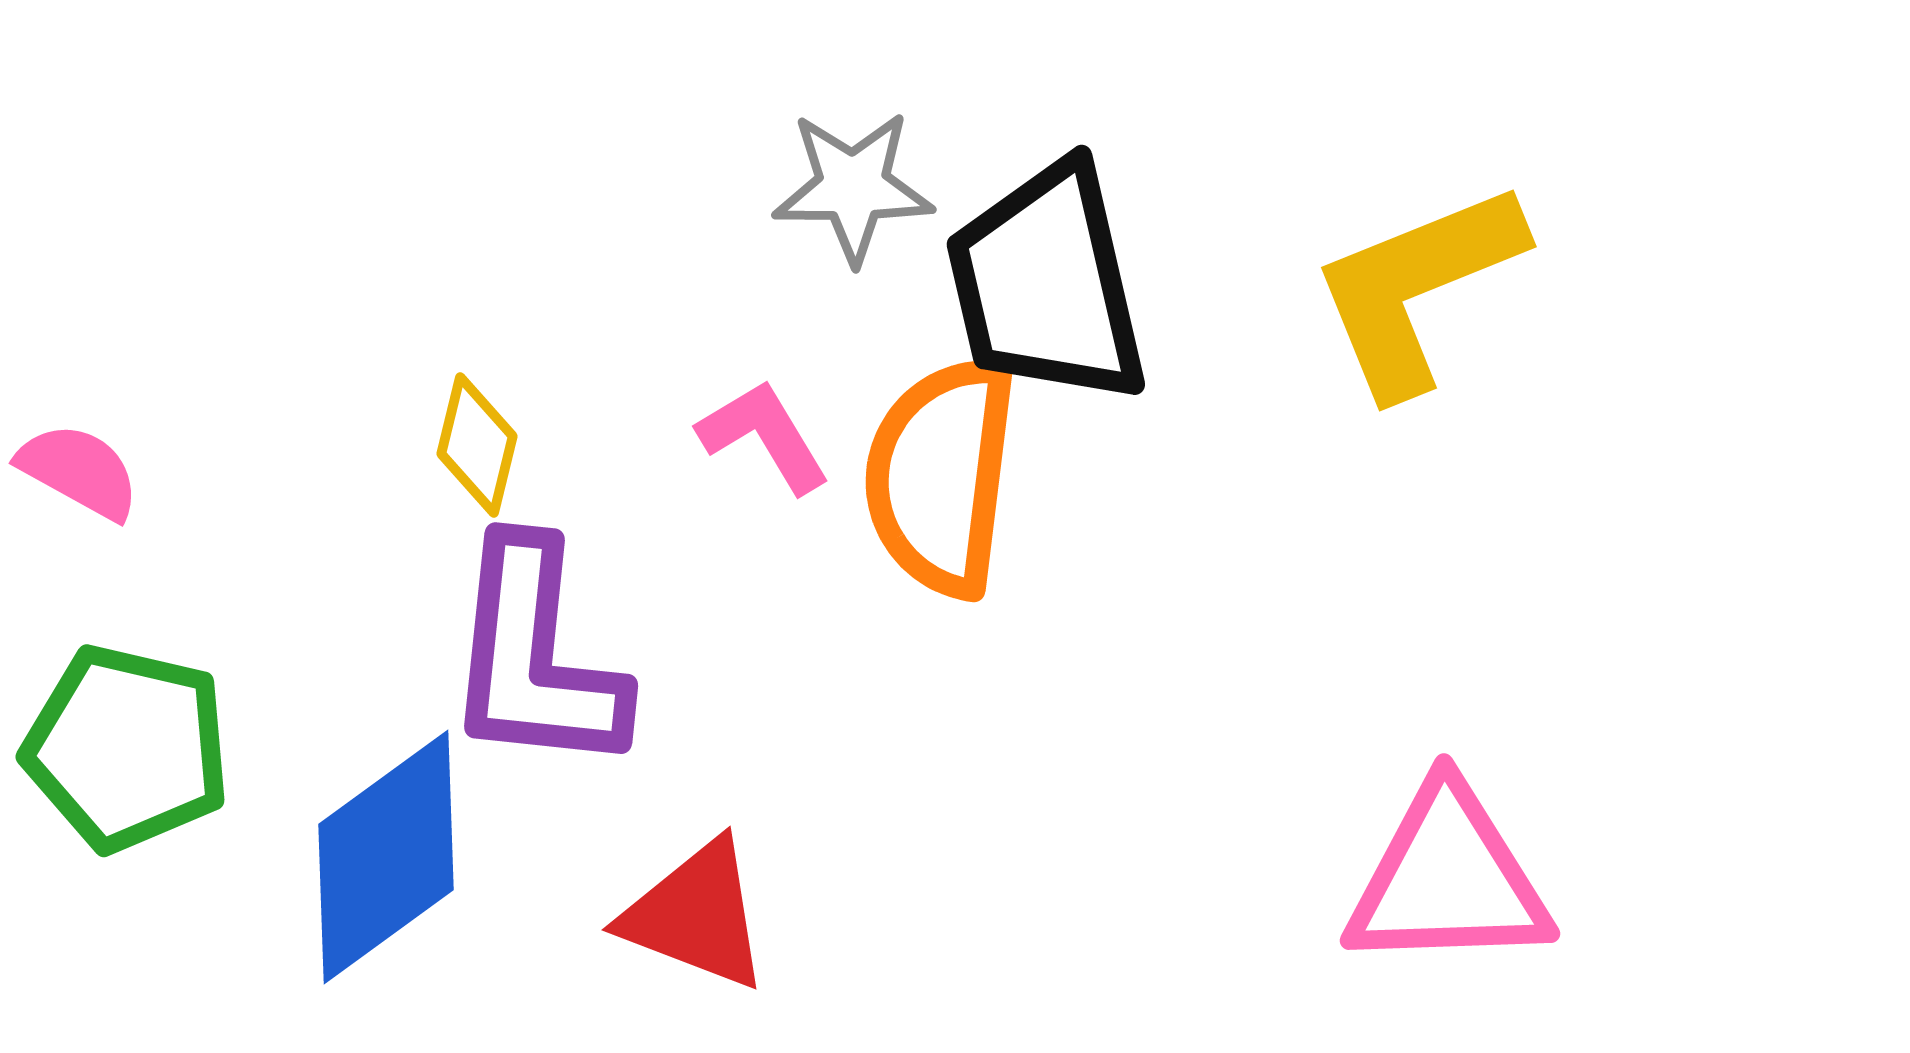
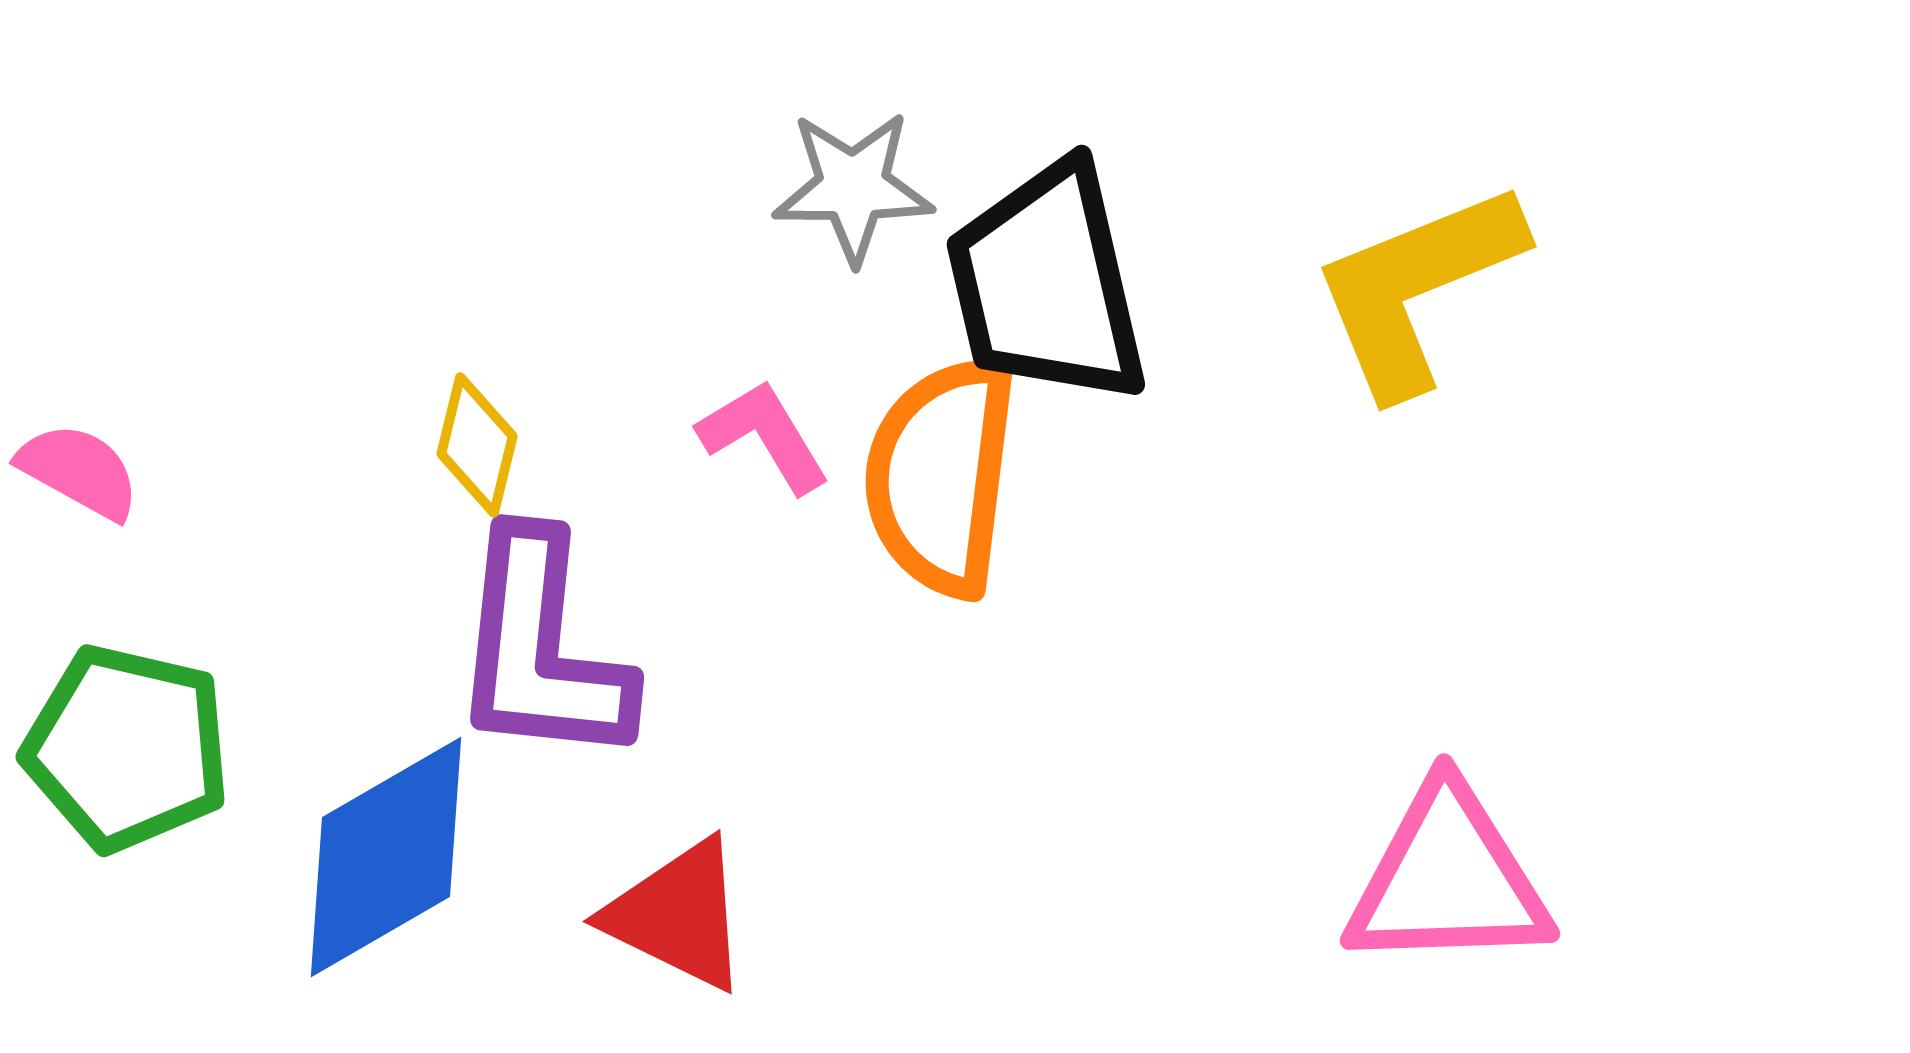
purple L-shape: moved 6 px right, 8 px up
blue diamond: rotated 6 degrees clockwise
red triangle: moved 18 px left; rotated 5 degrees clockwise
